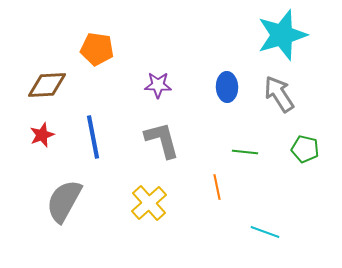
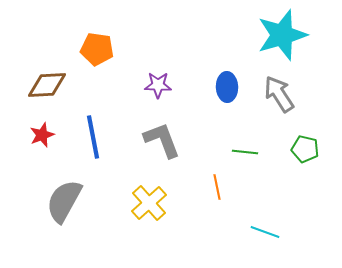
gray L-shape: rotated 6 degrees counterclockwise
